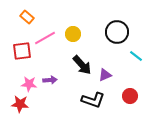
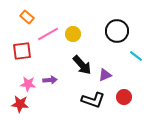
black circle: moved 1 px up
pink line: moved 3 px right, 4 px up
pink star: moved 1 px left
red circle: moved 6 px left, 1 px down
